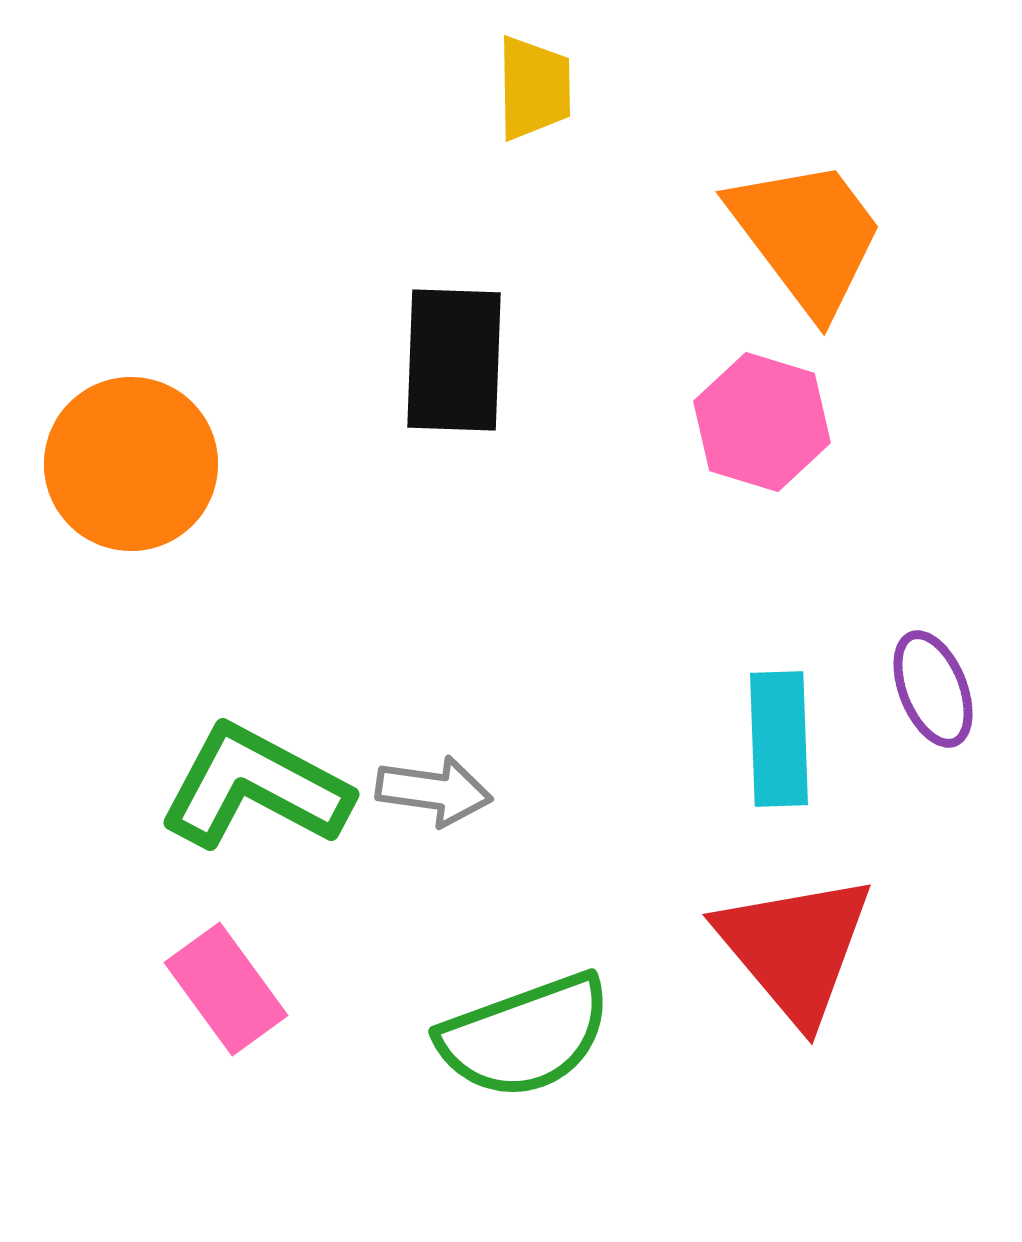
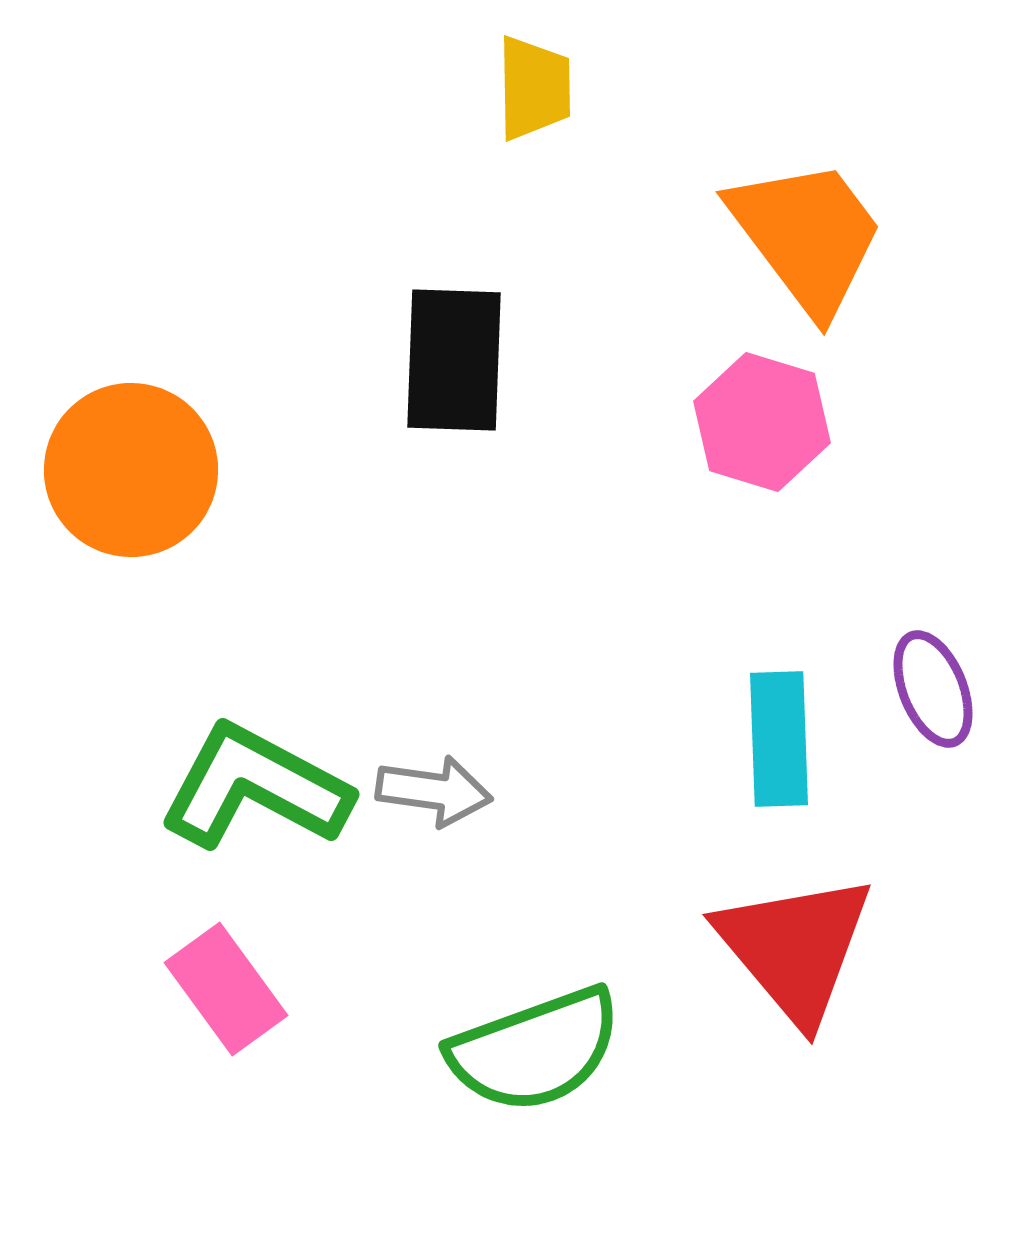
orange circle: moved 6 px down
green semicircle: moved 10 px right, 14 px down
